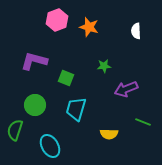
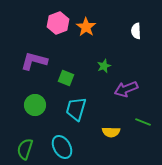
pink hexagon: moved 1 px right, 3 px down
orange star: moved 3 px left; rotated 18 degrees clockwise
green star: rotated 16 degrees counterclockwise
green semicircle: moved 10 px right, 19 px down
yellow semicircle: moved 2 px right, 2 px up
cyan ellipse: moved 12 px right, 1 px down
